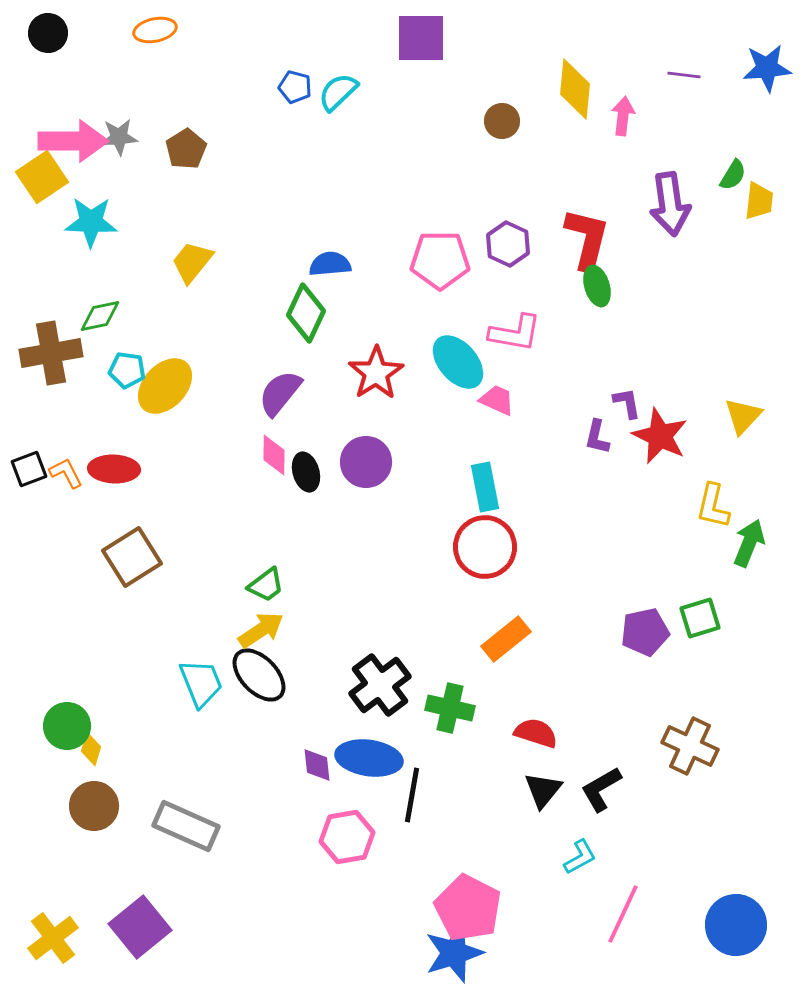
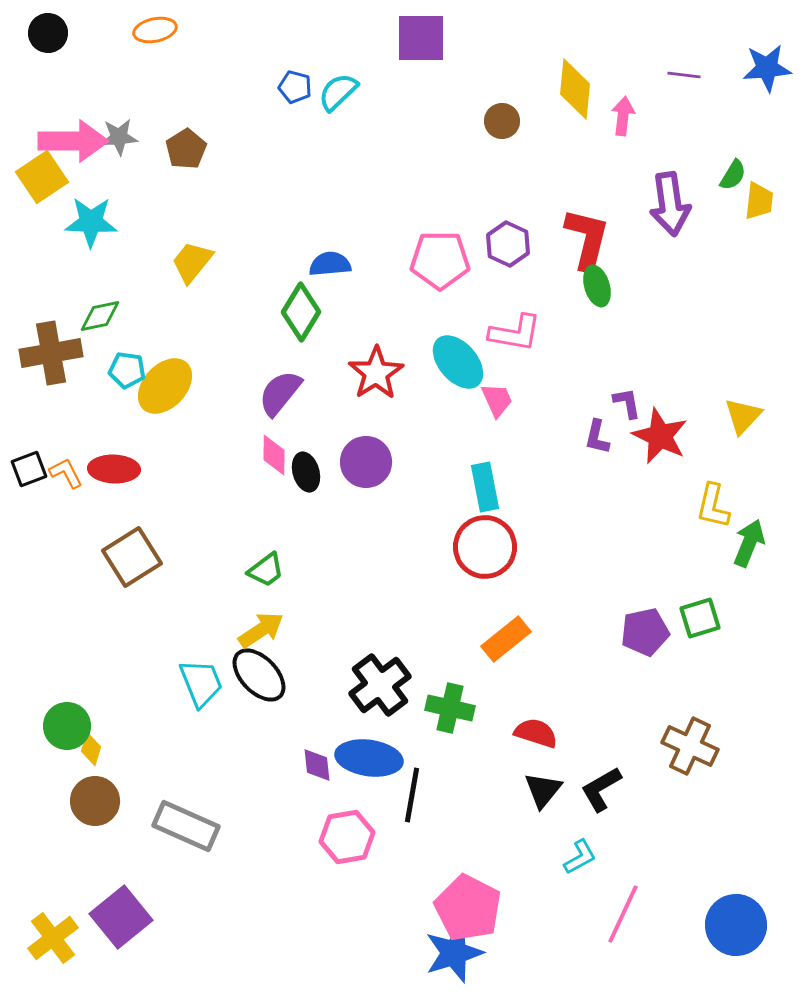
green diamond at (306, 313): moved 5 px left, 1 px up; rotated 6 degrees clockwise
pink trapezoid at (497, 400): rotated 42 degrees clockwise
green trapezoid at (266, 585): moved 15 px up
brown circle at (94, 806): moved 1 px right, 5 px up
purple square at (140, 927): moved 19 px left, 10 px up
